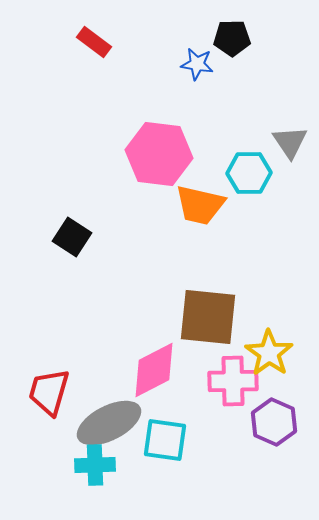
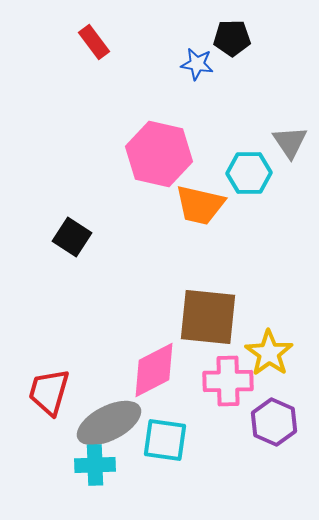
red rectangle: rotated 16 degrees clockwise
pink hexagon: rotated 6 degrees clockwise
pink cross: moved 5 px left
